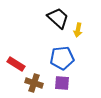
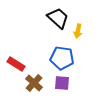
yellow arrow: moved 1 px down
blue pentagon: rotated 15 degrees clockwise
brown cross: rotated 24 degrees clockwise
